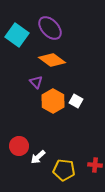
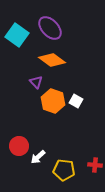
orange hexagon: rotated 10 degrees counterclockwise
